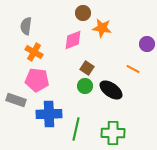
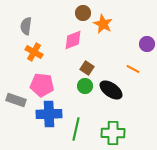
orange star: moved 1 px right, 4 px up; rotated 18 degrees clockwise
pink pentagon: moved 5 px right, 5 px down
